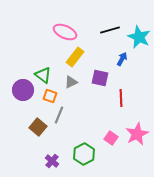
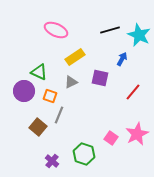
pink ellipse: moved 9 px left, 2 px up
cyan star: moved 2 px up
yellow rectangle: rotated 18 degrees clockwise
green triangle: moved 4 px left, 3 px up; rotated 12 degrees counterclockwise
purple circle: moved 1 px right, 1 px down
red line: moved 12 px right, 6 px up; rotated 42 degrees clockwise
green hexagon: rotated 15 degrees counterclockwise
